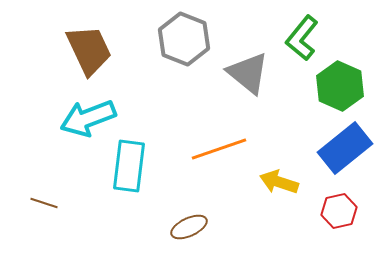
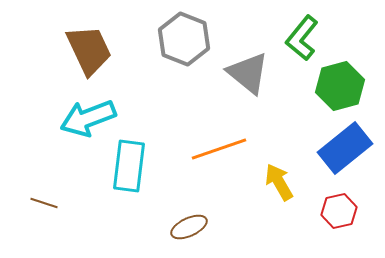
green hexagon: rotated 21 degrees clockwise
yellow arrow: rotated 42 degrees clockwise
